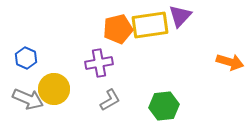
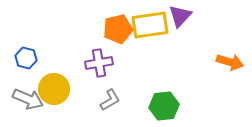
blue hexagon: rotated 10 degrees counterclockwise
